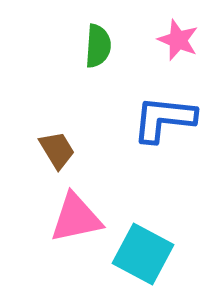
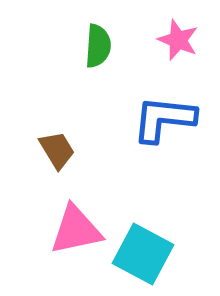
pink triangle: moved 12 px down
